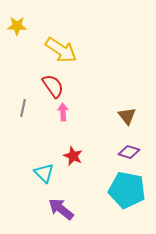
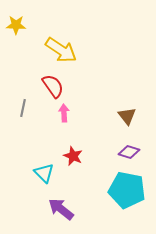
yellow star: moved 1 px left, 1 px up
pink arrow: moved 1 px right, 1 px down
